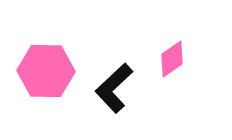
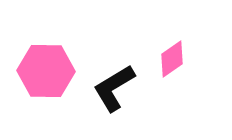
black L-shape: rotated 12 degrees clockwise
